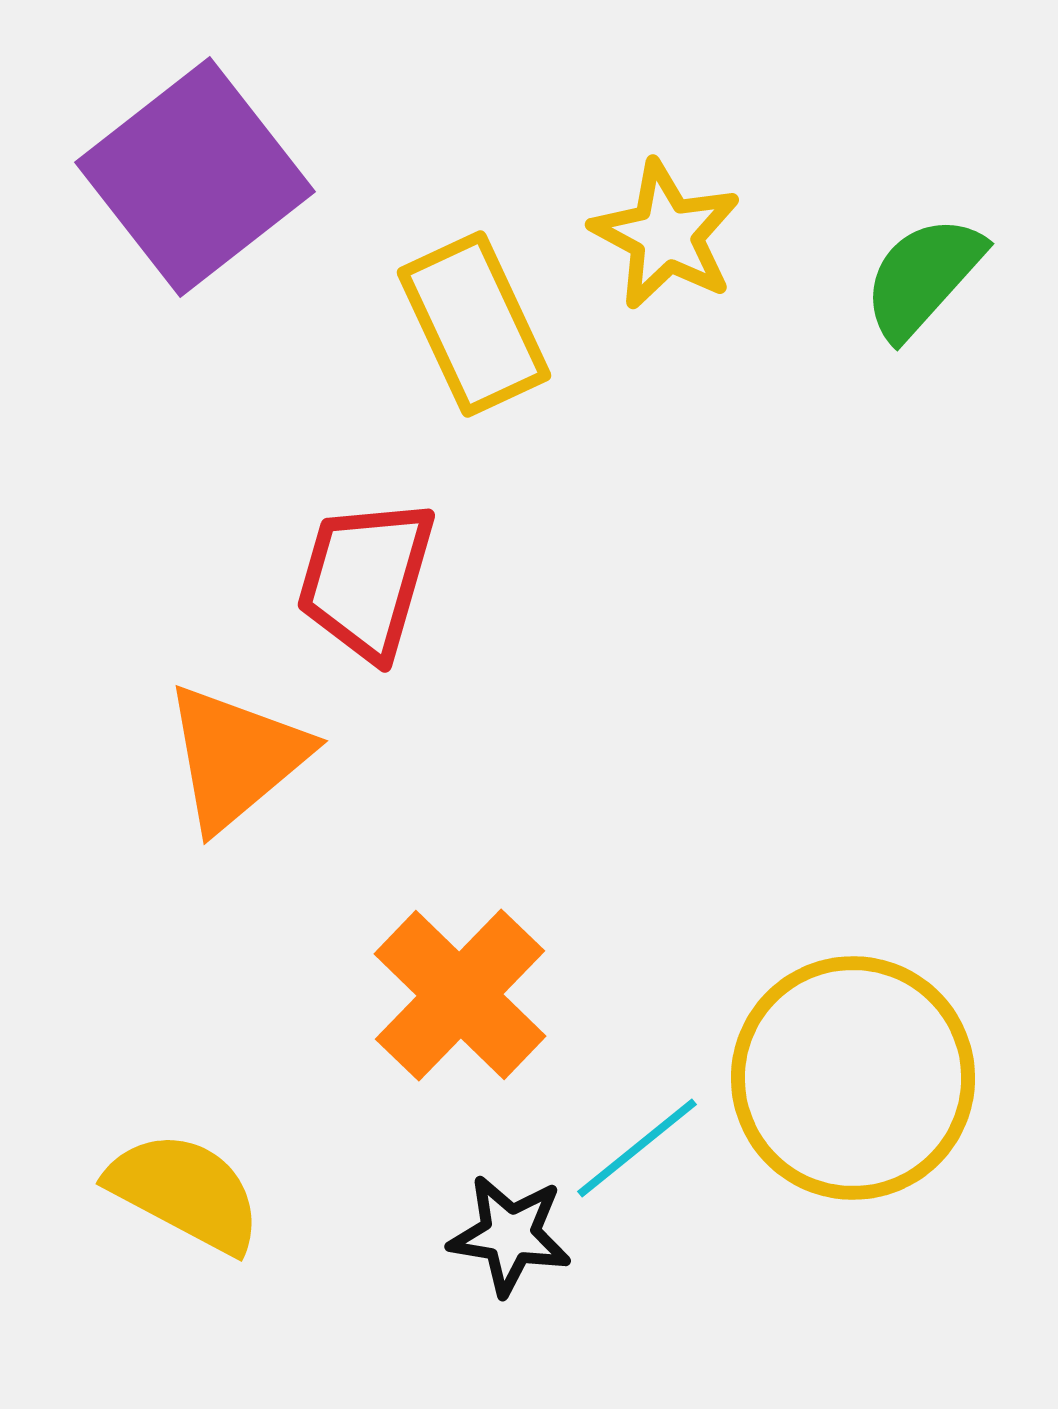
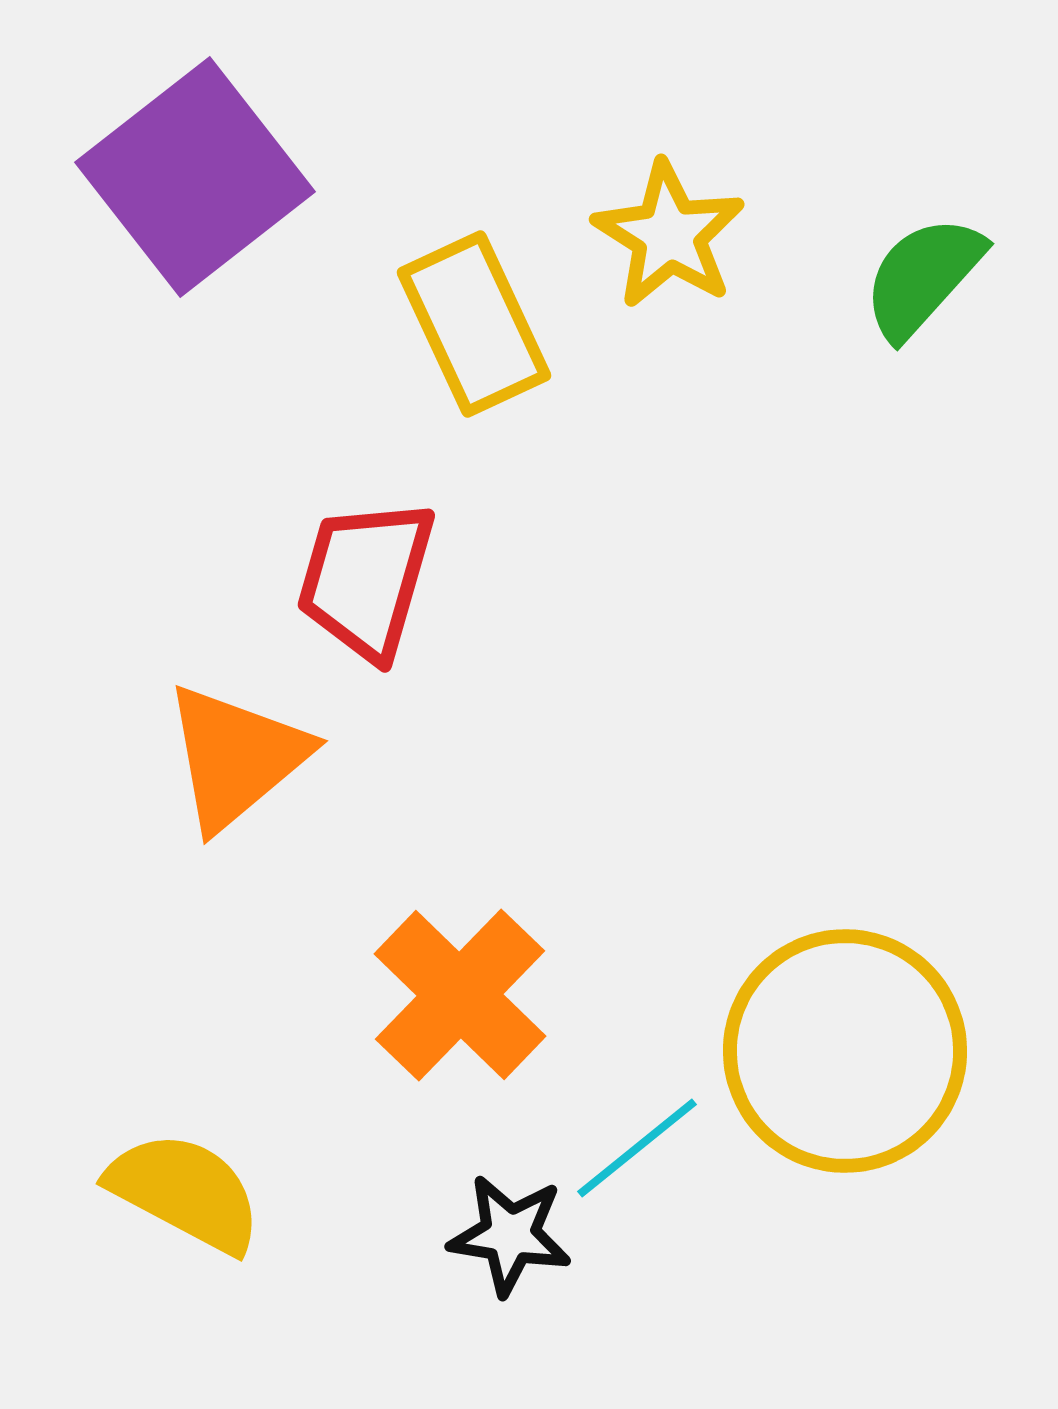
yellow star: moved 3 px right; rotated 4 degrees clockwise
yellow circle: moved 8 px left, 27 px up
